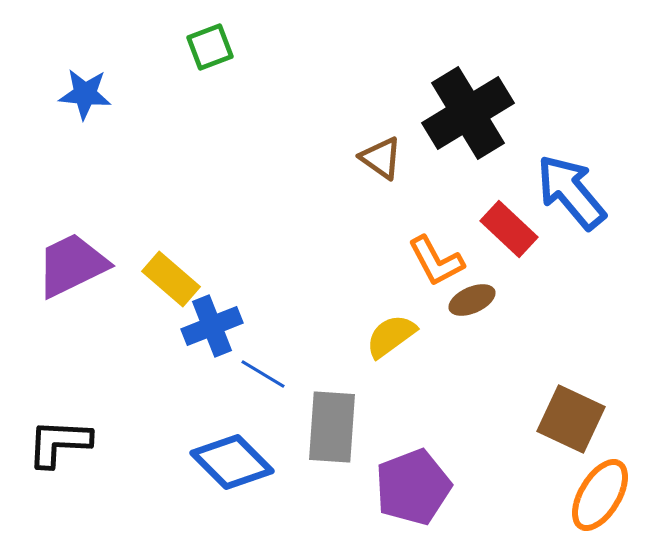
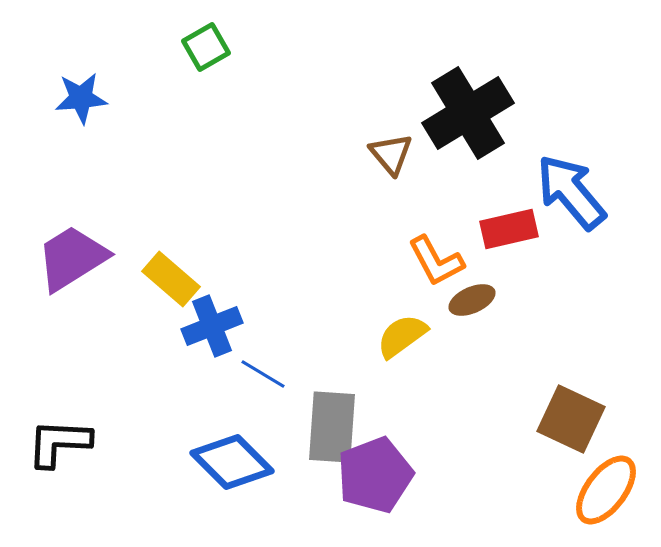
green square: moved 4 px left; rotated 9 degrees counterclockwise
blue star: moved 4 px left, 4 px down; rotated 10 degrees counterclockwise
brown triangle: moved 10 px right, 4 px up; rotated 15 degrees clockwise
red rectangle: rotated 56 degrees counterclockwise
purple trapezoid: moved 7 px up; rotated 6 degrees counterclockwise
yellow semicircle: moved 11 px right
purple pentagon: moved 38 px left, 12 px up
orange ellipse: moved 6 px right, 5 px up; rotated 6 degrees clockwise
